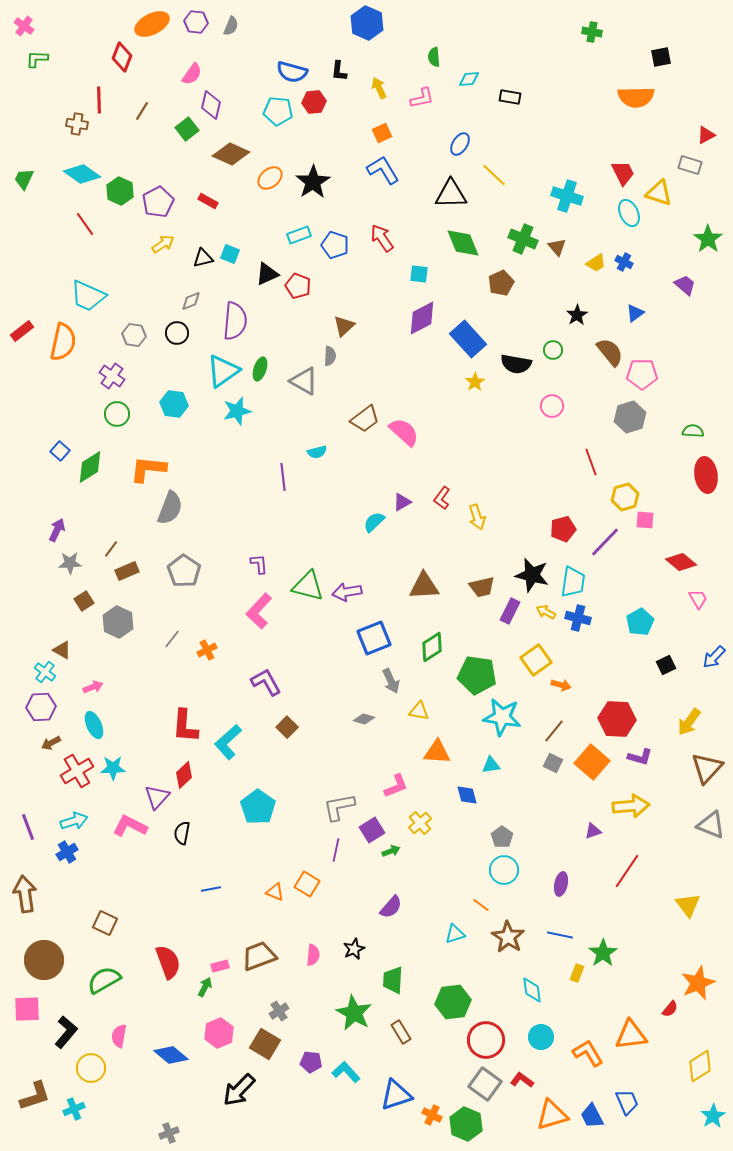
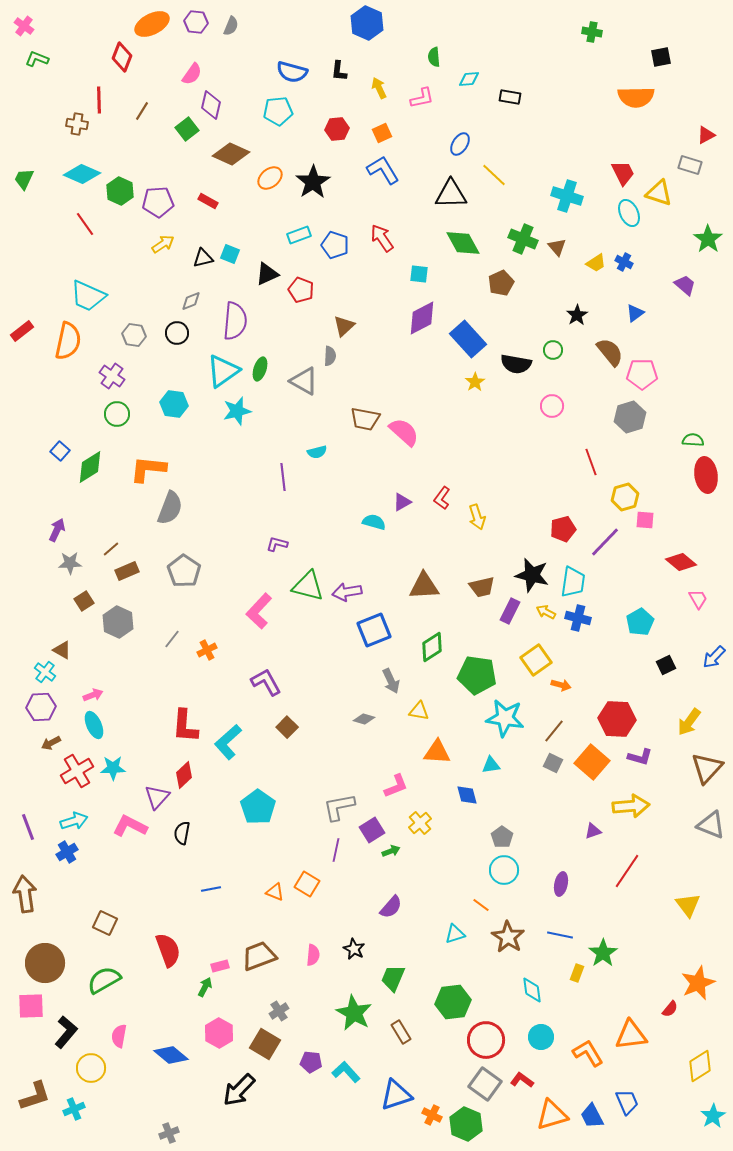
green L-shape at (37, 59): rotated 20 degrees clockwise
red hexagon at (314, 102): moved 23 px right, 27 px down
cyan pentagon at (278, 111): rotated 12 degrees counterclockwise
cyan diamond at (82, 174): rotated 12 degrees counterclockwise
purple pentagon at (158, 202): rotated 24 degrees clockwise
green diamond at (463, 243): rotated 6 degrees counterclockwise
red pentagon at (298, 286): moved 3 px right, 4 px down
orange semicircle at (63, 342): moved 5 px right, 1 px up
brown trapezoid at (365, 419): rotated 48 degrees clockwise
green semicircle at (693, 431): moved 9 px down
cyan semicircle at (374, 522): rotated 60 degrees clockwise
brown line at (111, 549): rotated 12 degrees clockwise
purple L-shape at (259, 564): moved 18 px right, 20 px up; rotated 70 degrees counterclockwise
blue square at (374, 638): moved 8 px up
pink arrow at (93, 687): moved 8 px down
cyan star at (502, 717): moved 3 px right, 1 px down
black star at (354, 949): rotated 20 degrees counterclockwise
brown circle at (44, 960): moved 1 px right, 3 px down
red semicircle at (168, 962): moved 12 px up
green trapezoid at (393, 980): moved 2 px up; rotated 20 degrees clockwise
pink square at (27, 1009): moved 4 px right, 3 px up
pink hexagon at (219, 1033): rotated 8 degrees counterclockwise
